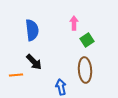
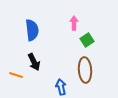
black arrow: rotated 18 degrees clockwise
orange line: rotated 24 degrees clockwise
